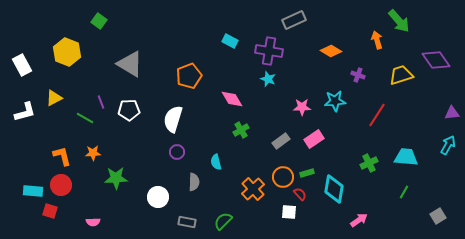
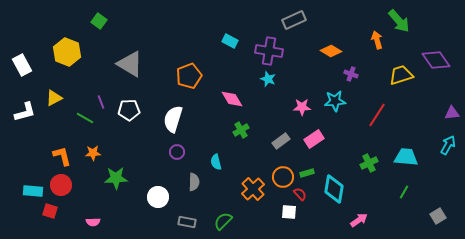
purple cross at (358, 75): moved 7 px left, 1 px up
